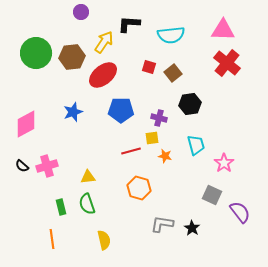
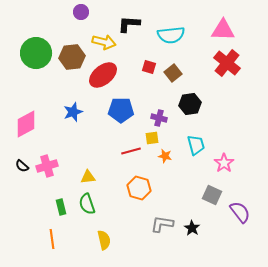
yellow arrow: rotated 70 degrees clockwise
